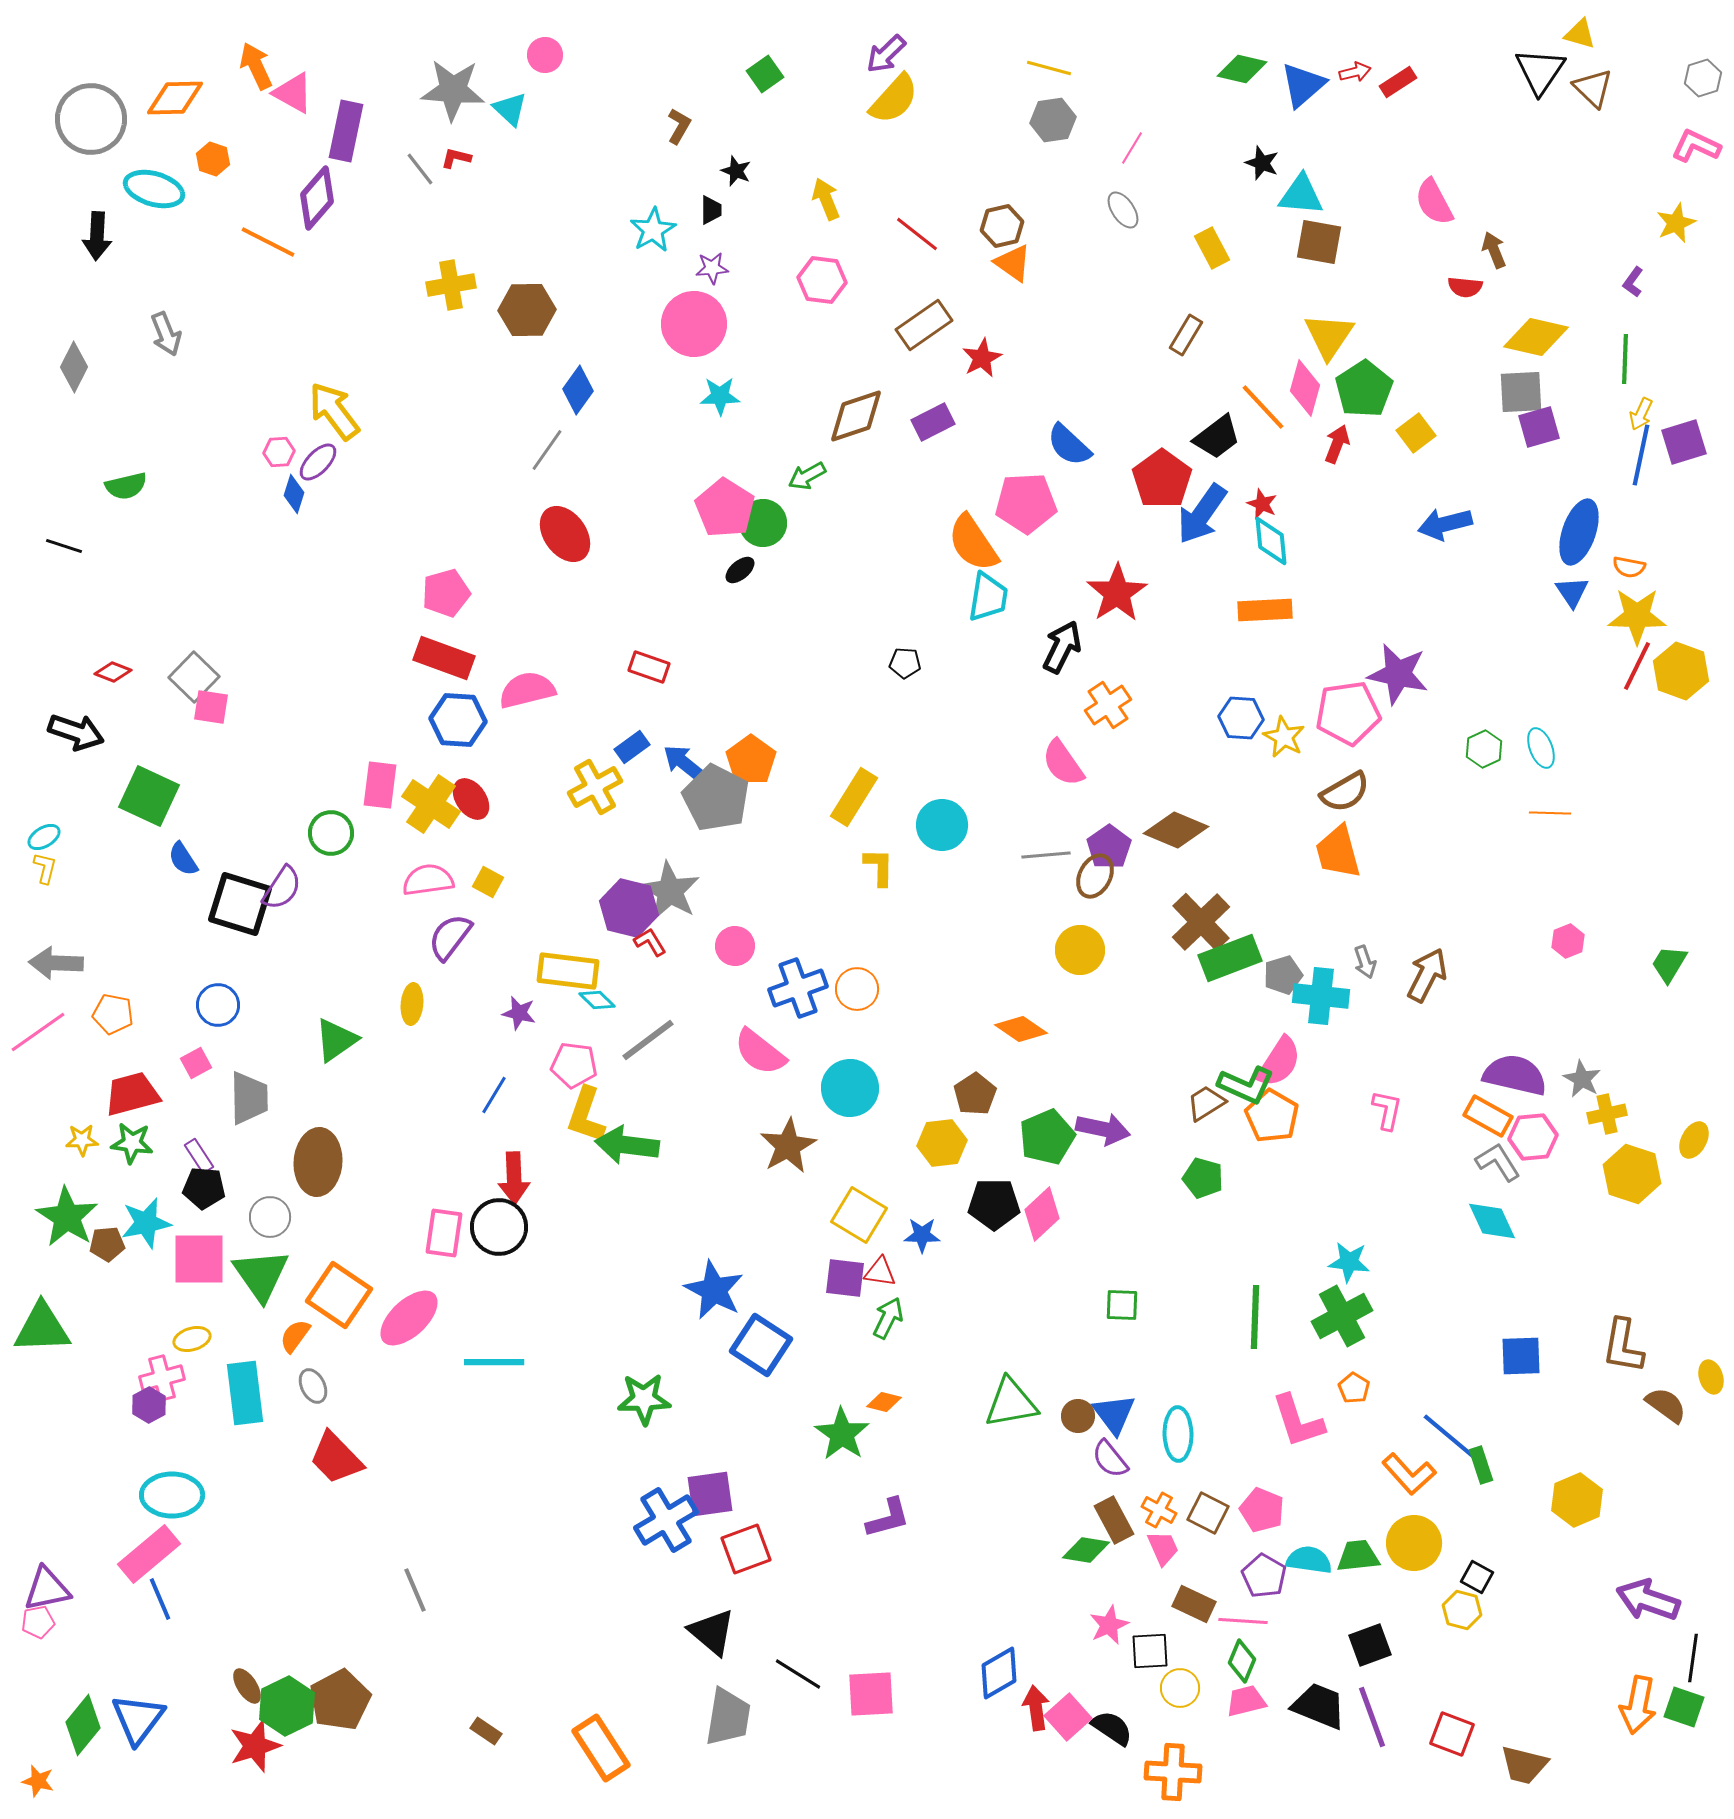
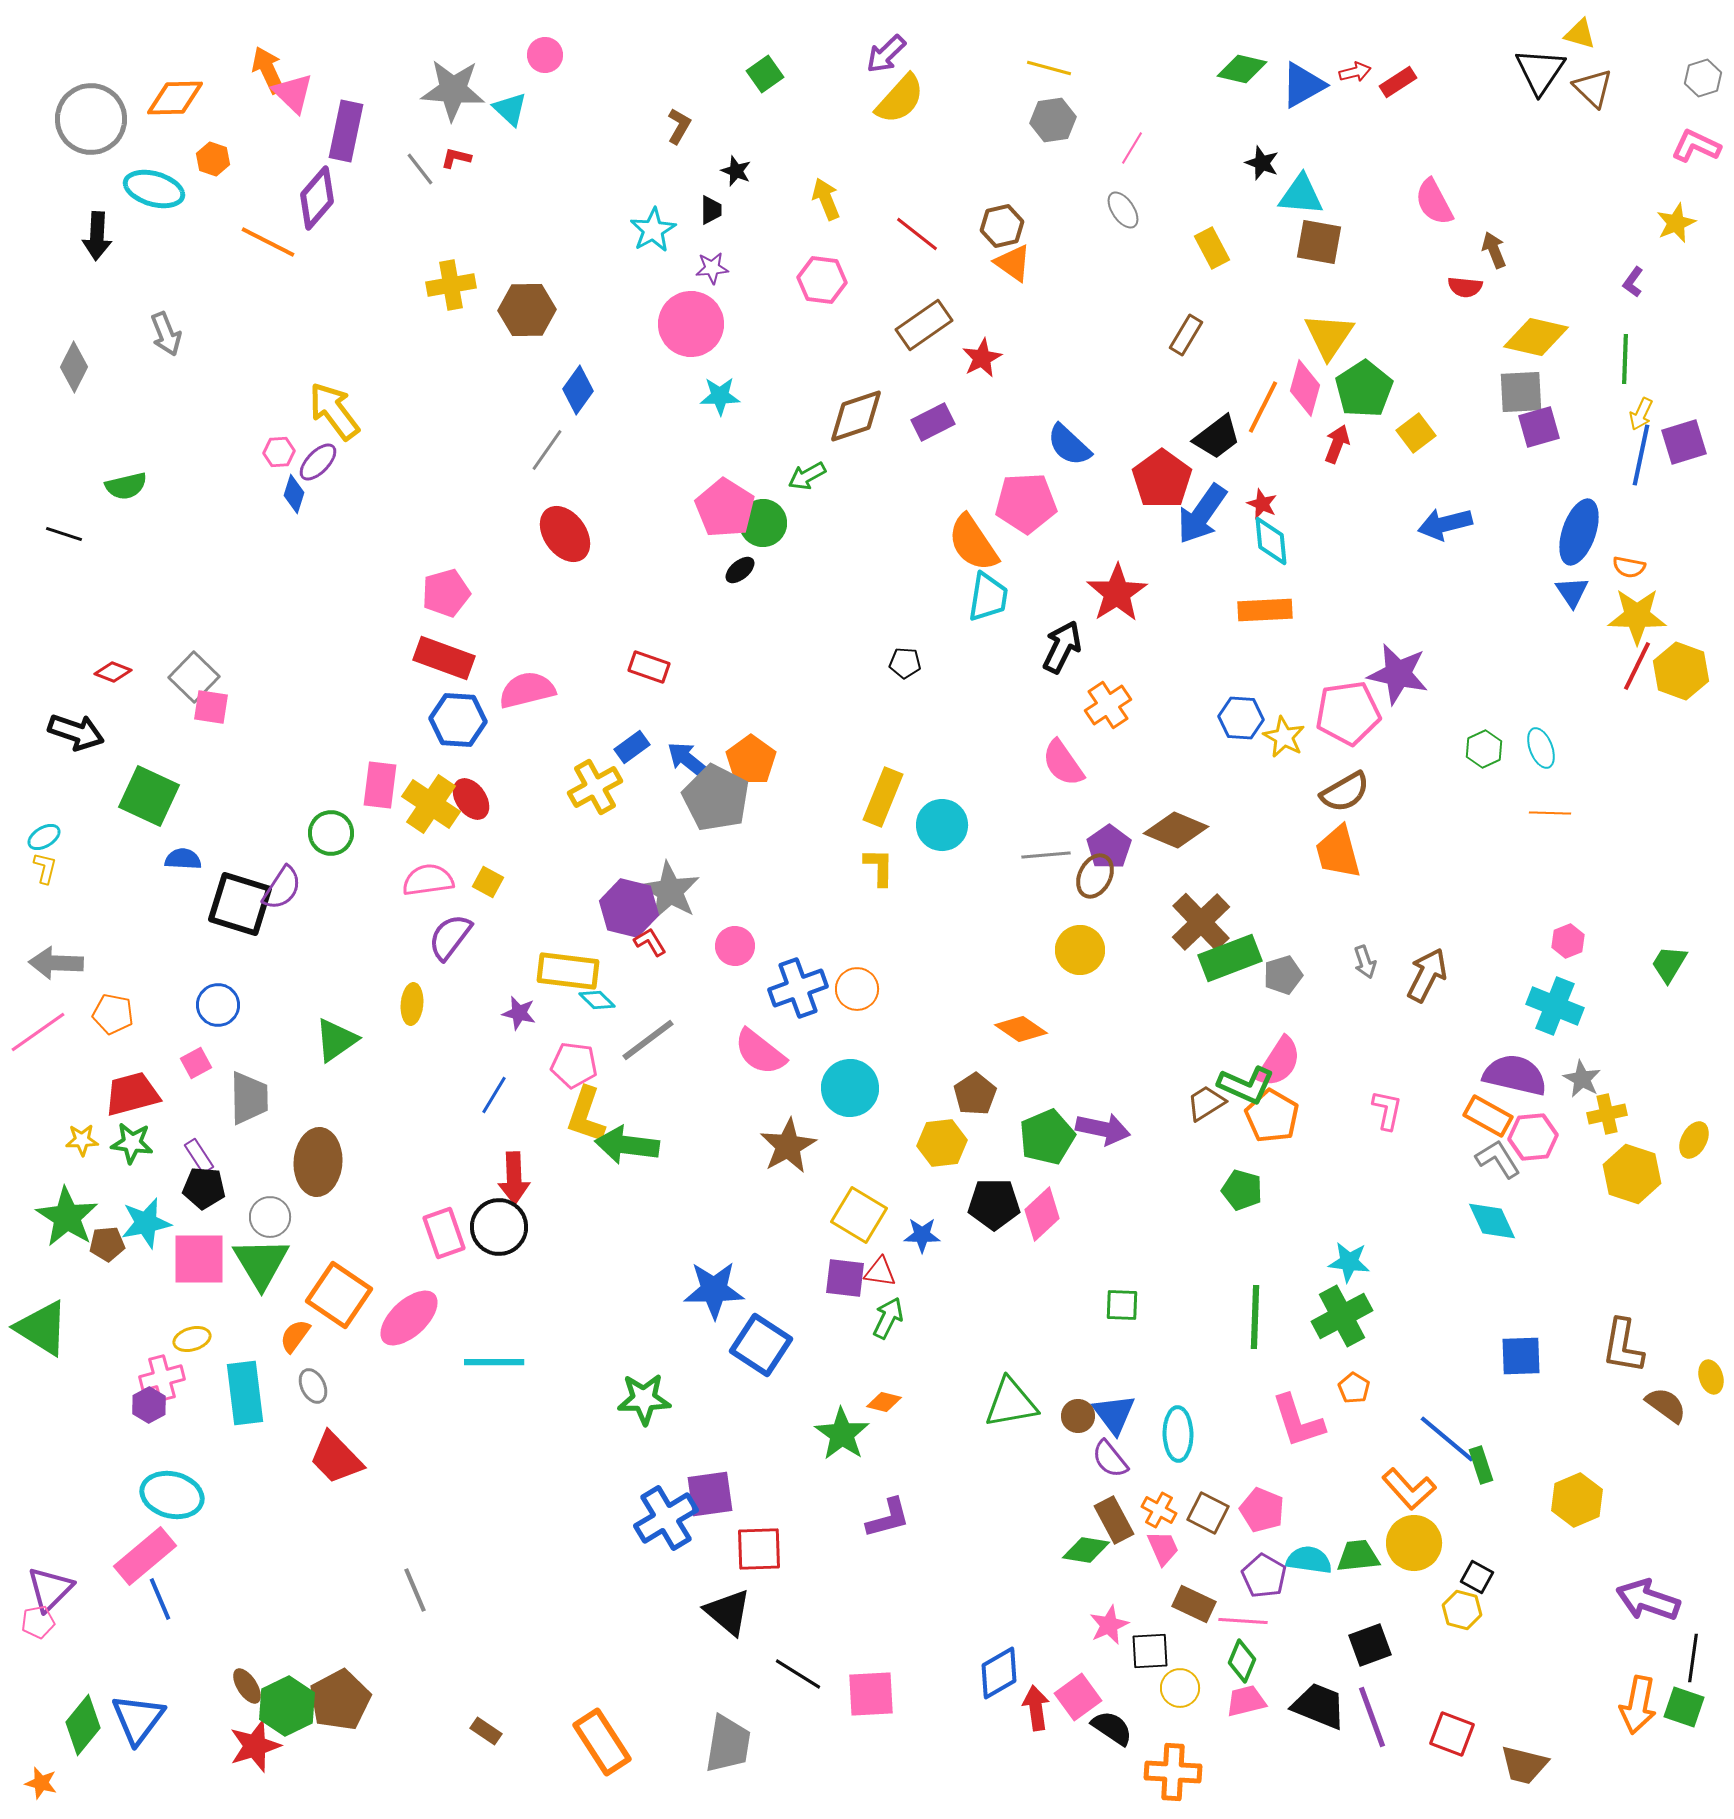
orange arrow at (256, 66): moved 12 px right, 4 px down
blue triangle at (1303, 85): rotated 12 degrees clockwise
pink triangle at (293, 93): rotated 15 degrees clockwise
yellow semicircle at (894, 99): moved 6 px right
pink circle at (694, 324): moved 3 px left
orange line at (1263, 407): rotated 70 degrees clockwise
black line at (64, 546): moved 12 px up
blue arrow at (684, 763): moved 4 px right, 3 px up
yellow rectangle at (854, 797): moved 29 px right; rotated 10 degrees counterclockwise
blue semicircle at (183, 859): rotated 126 degrees clockwise
cyan cross at (1321, 996): moved 234 px right, 10 px down; rotated 16 degrees clockwise
gray L-shape at (1498, 1162): moved 3 px up
green pentagon at (1203, 1178): moved 39 px right, 12 px down
pink rectangle at (444, 1233): rotated 27 degrees counterclockwise
green triangle at (261, 1275): moved 12 px up; rotated 4 degrees clockwise
blue star at (714, 1290): rotated 28 degrees counterclockwise
green triangle at (42, 1328): rotated 34 degrees clockwise
blue line at (1450, 1437): moved 3 px left, 2 px down
orange L-shape at (1409, 1474): moved 15 px down
cyan ellipse at (172, 1495): rotated 14 degrees clockwise
blue cross at (666, 1520): moved 2 px up
red square at (746, 1549): moved 13 px right; rotated 18 degrees clockwise
pink rectangle at (149, 1554): moved 4 px left, 2 px down
purple triangle at (47, 1589): moved 3 px right; rotated 33 degrees counterclockwise
black triangle at (712, 1632): moved 16 px right, 20 px up
gray trapezoid at (728, 1717): moved 27 px down
pink square at (1068, 1717): moved 10 px right, 20 px up; rotated 6 degrees clockwise
orange rectangle at (601, 1748): moved 1 px right, 6 px up
orange star at (38, 1781): moved 3 px right, 2 px down
